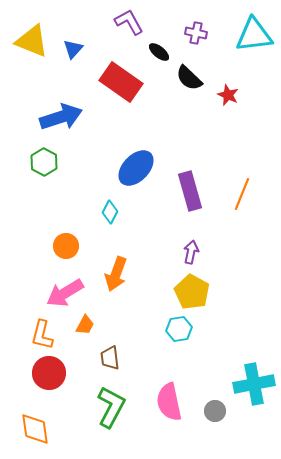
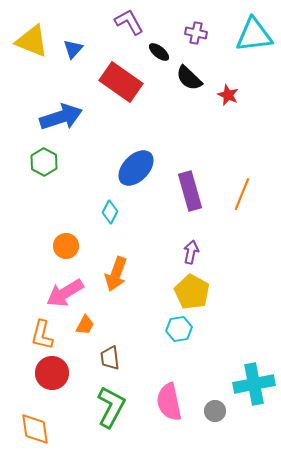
red circle: moved 3 px right
